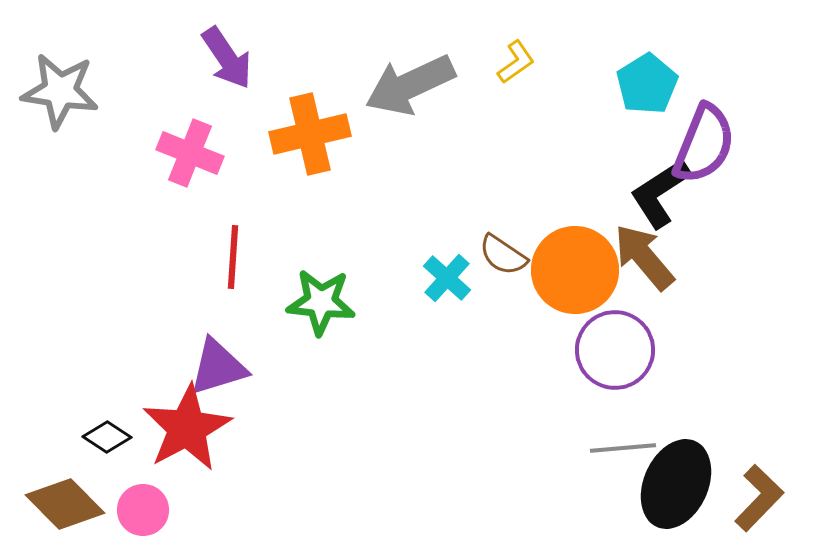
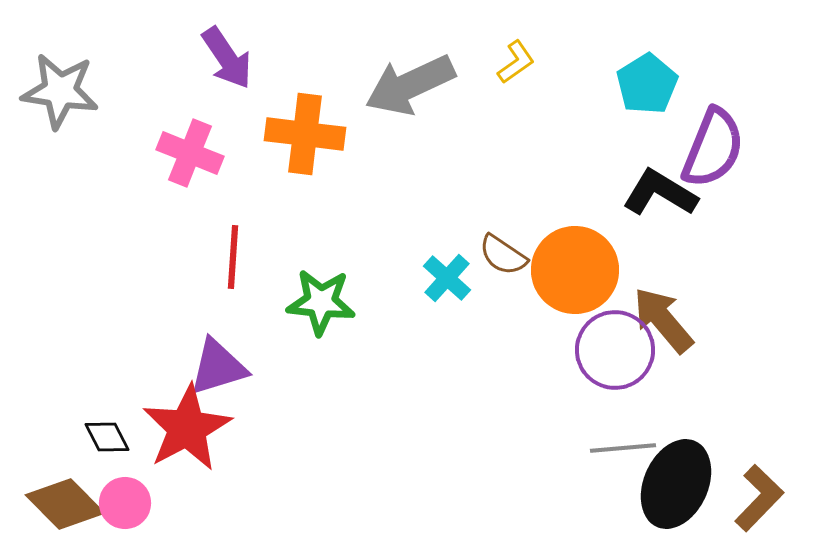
orange cross: moved 5 px left; rotated 20 degrees clockwise
purple semicircle: moved 9 px right, 4 px down
black L-shape: rotated 64 degrees clockwise
brown arrow: moved 19 px right, 63 px down
black diamond: rotated 30 degrees clockwise
pink circle: moved 18 px left, 7 px up
